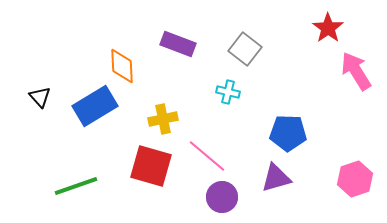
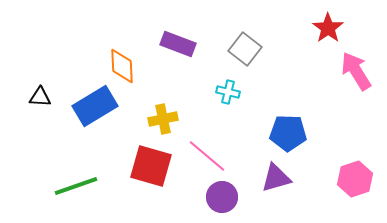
black triangle: rotated 45 degrees counterclockwise
